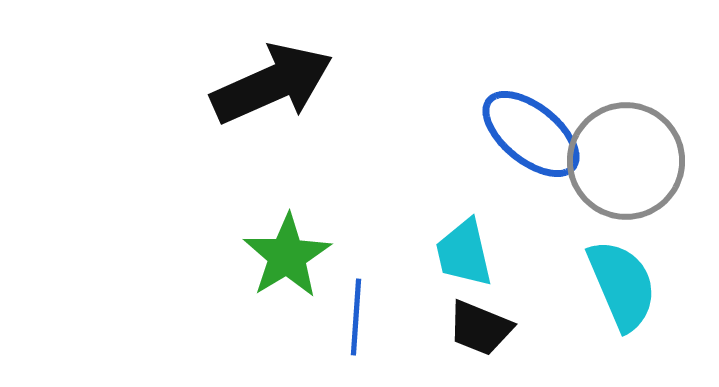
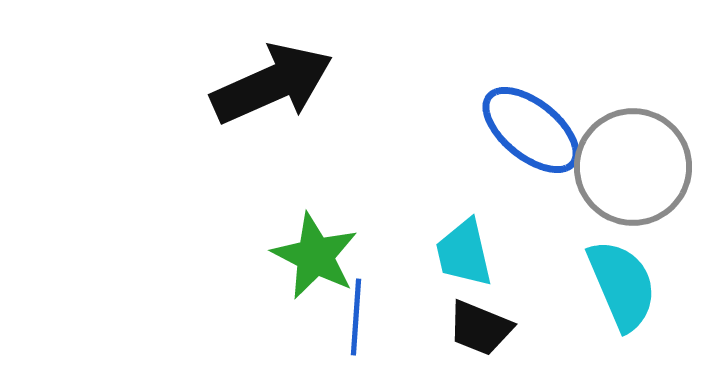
blue ellipse: moved 4 px up
gray circle: moved 7 px right, 6 px down
green star: moved 28 px right; rotated 14 degrees counterclockwise
